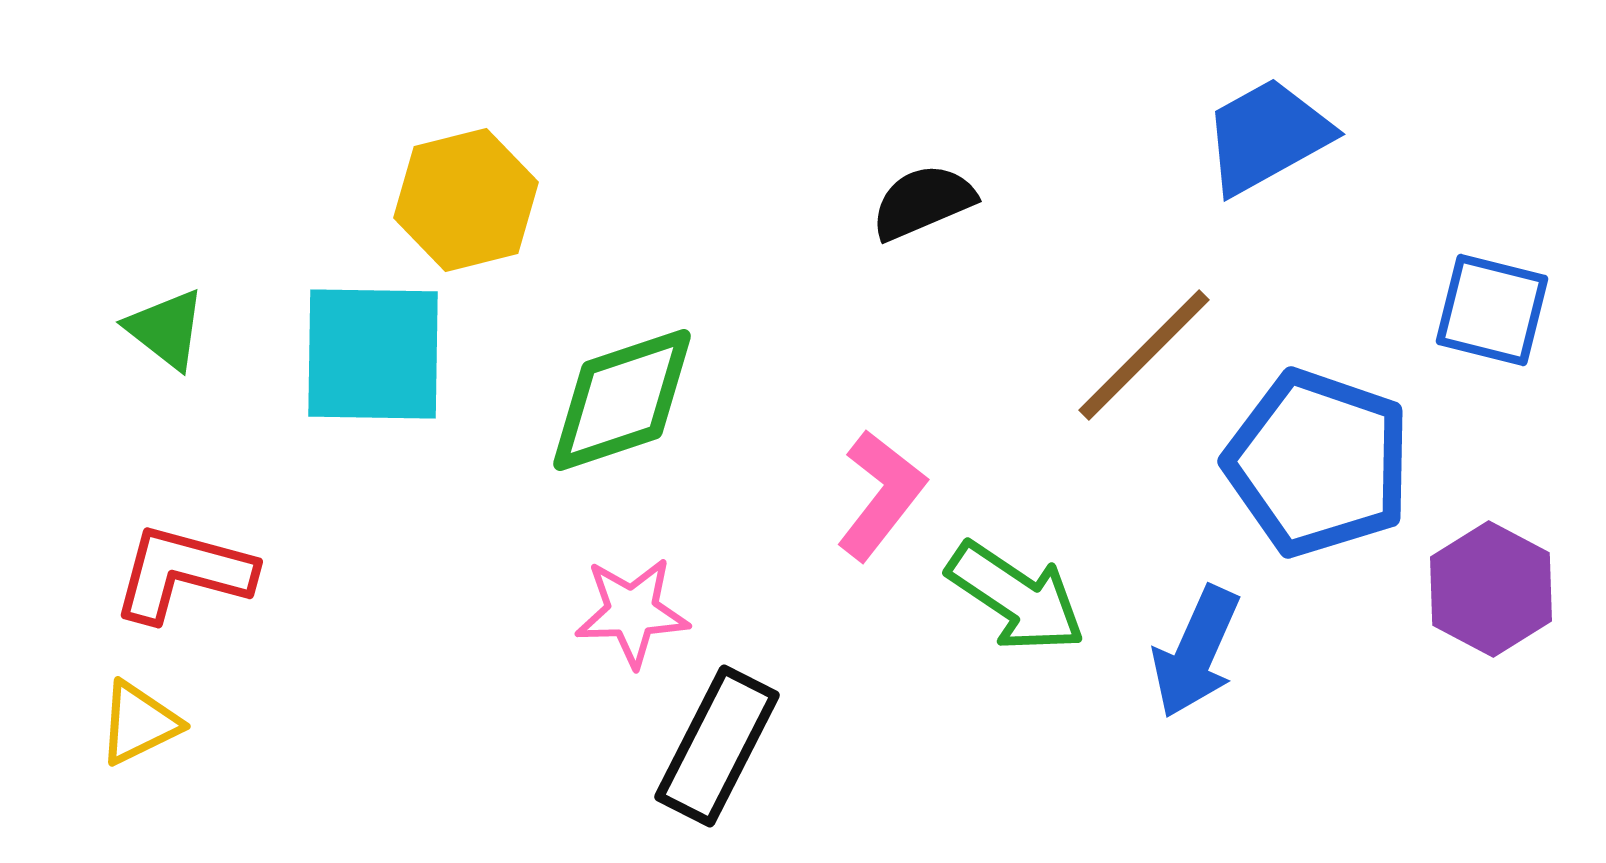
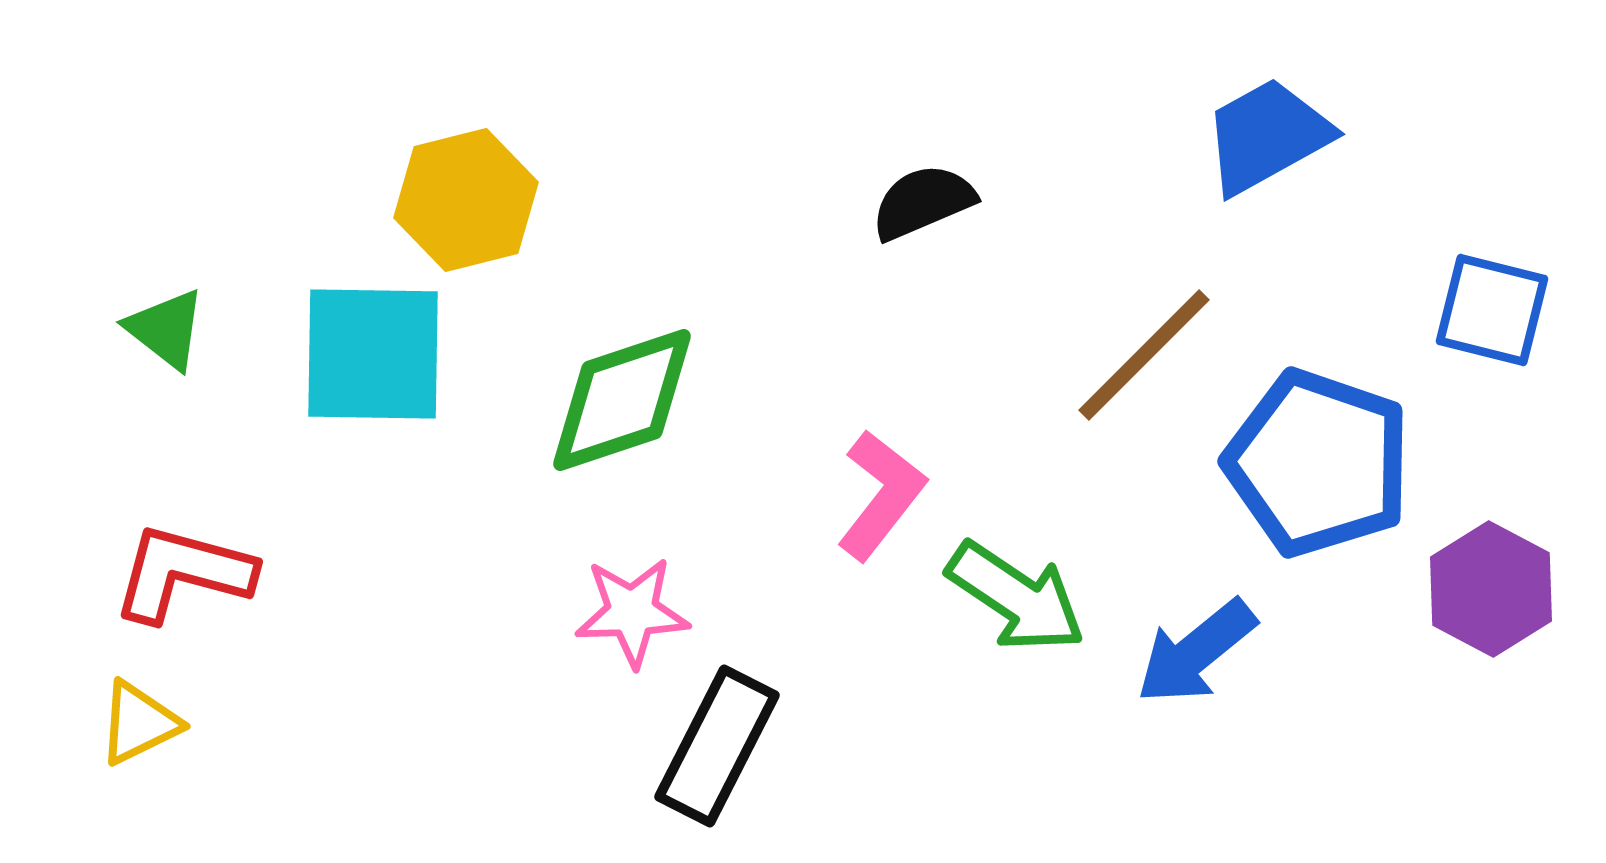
blue arrow: rotated 27 degrees clockwise
